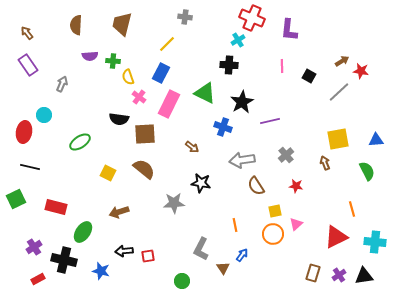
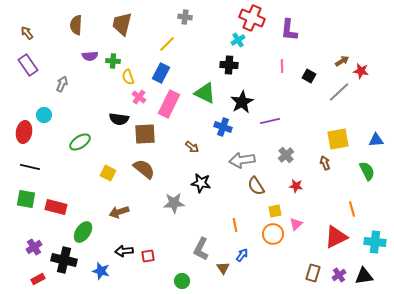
green square at (16, 199): moved 10 px right; rotated 36 degrees clockwise
